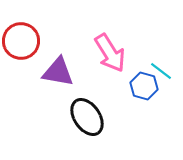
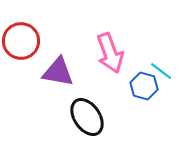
pink arrow: rotated 12 degrees clockwise
